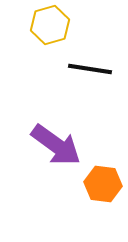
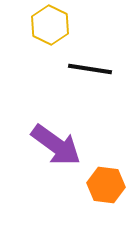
yellow hexagon: rotated 18 degrees counterclockwise
orange hexagon: moved 3 px right, 1 px down
